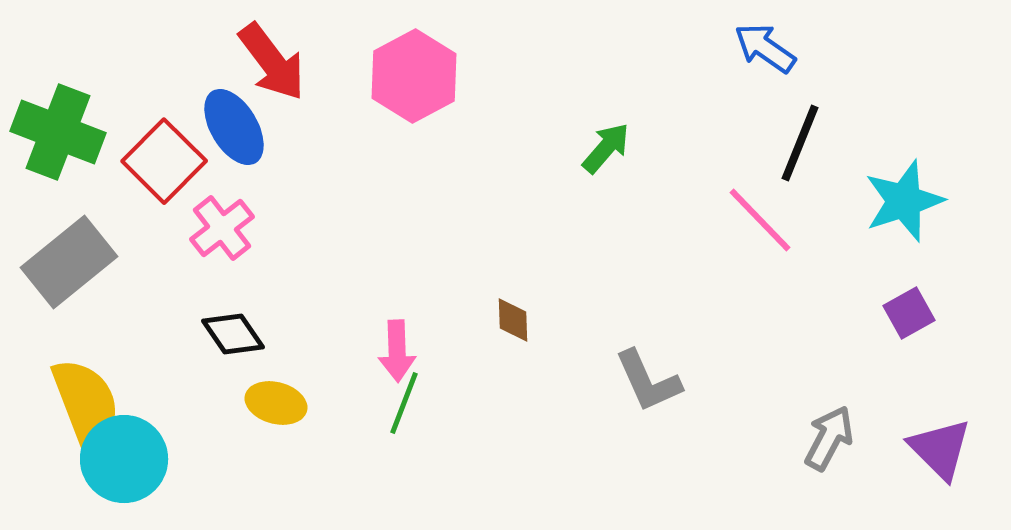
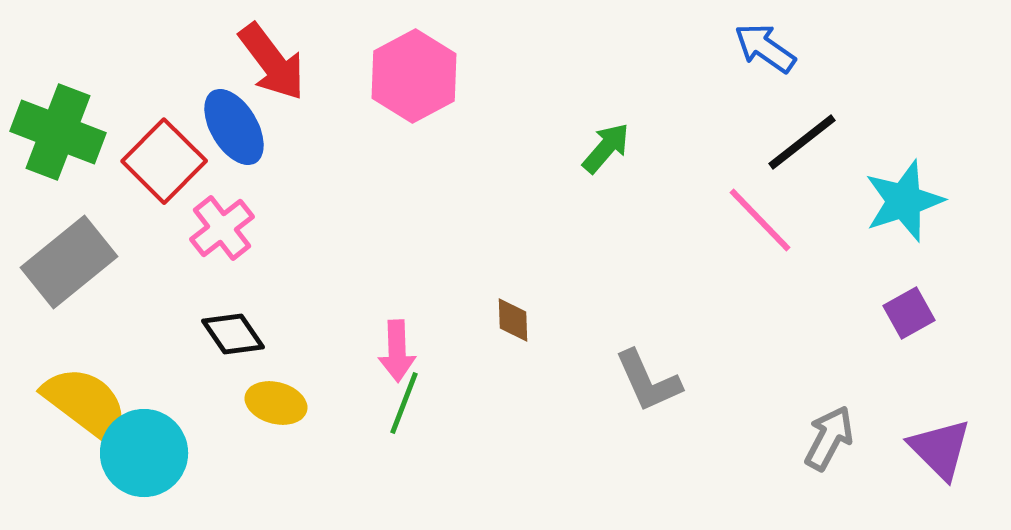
black line: moved 2 px right, 1 px up; rotated 30 degrees clockwise
yellow semicircle: rotated 32 degrees counterclockwise
cyan circle: moved 20 px right, 6 px up
